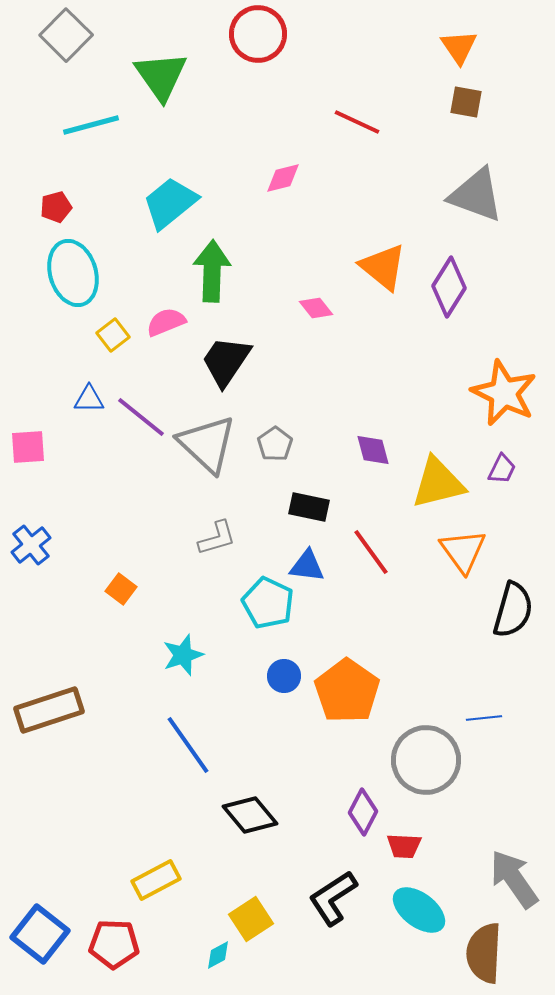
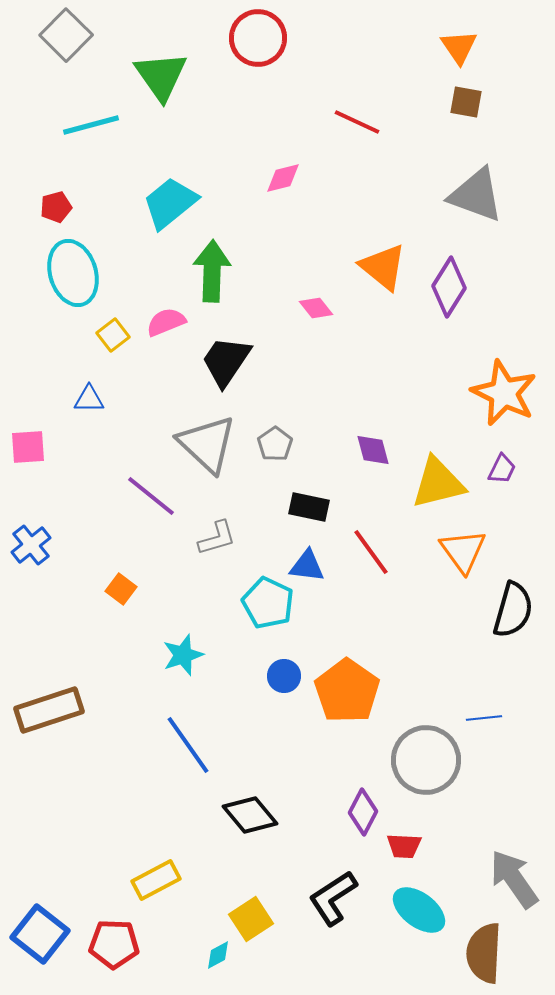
red circle at (258, 34): moved 4 px down
purple line at (141, 417): moved 10 px right, 79 px down
